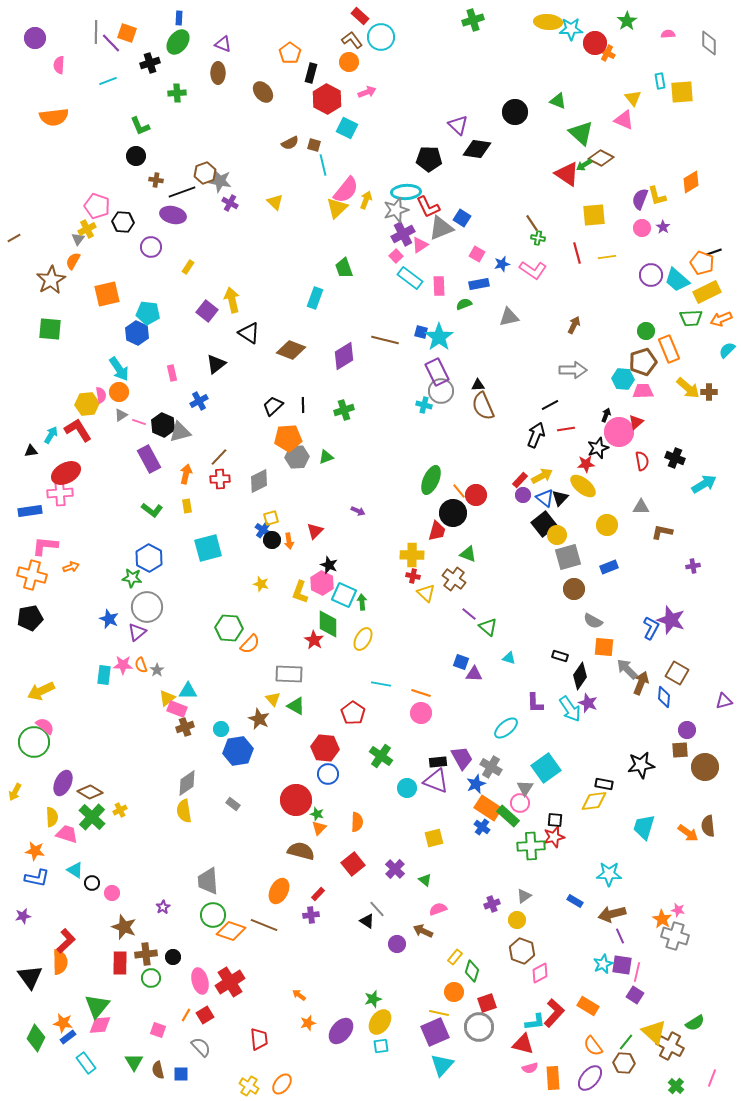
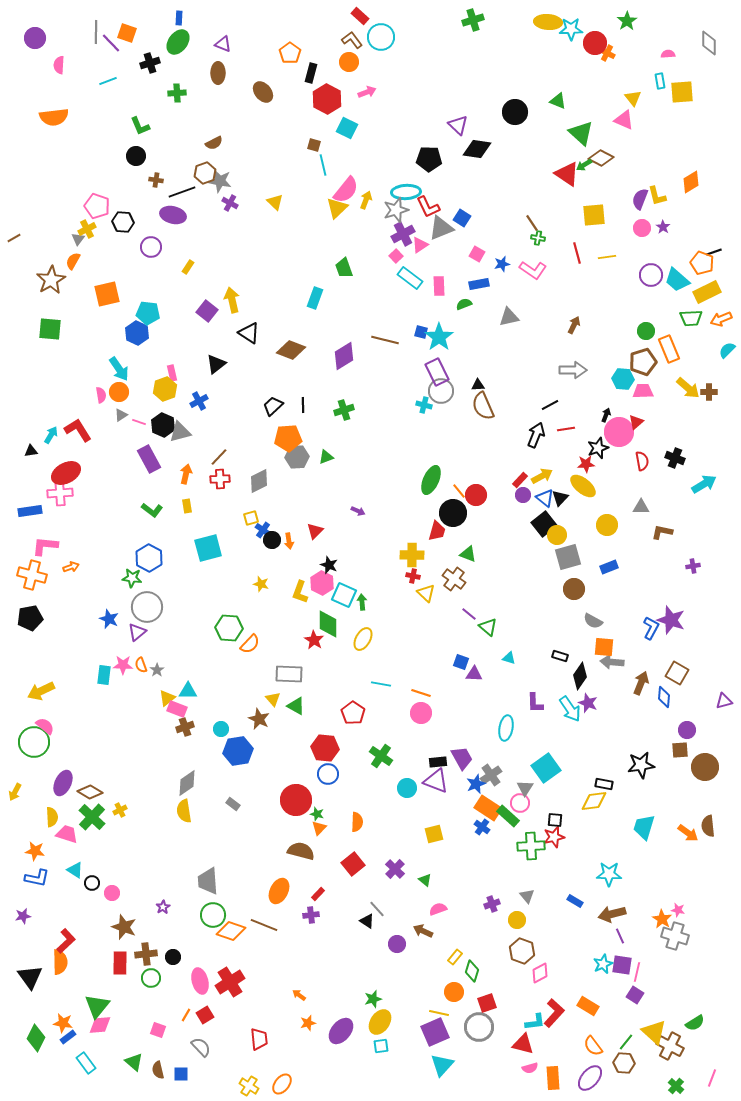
pink semicircle at (668, 34): moved 20 px down
brown semicircle at (290, 143): moved 76 px left
yellow hexagon at (87, 404): moved 78 px right, 15 px up; rotated 15 degrees counterclockwise
yellow square at (271, 518): moved 20 px left
gray arrow at (627, 669): moved 15 px left, 7 px up; rotated 40 degrees counterclockwise
cyan ellipse at (506, 728): rotated 40 degrees counterclockwise
gray cross at (491, 767): moved 8 px down; rotated 25 degrees clockwise
yellow square at (434, 838): moved 4 px up
gray triangle at (524, 896): moved 3 px right; rotated 35 degrees counterclockwise
green triangle at (134, 1062): rotated 18 degrees counterclockwise
